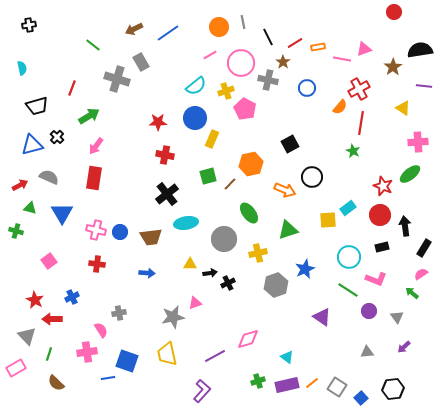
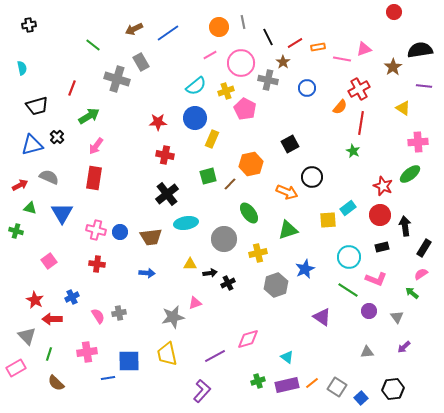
orange arrow at (285, 190): moved 2 px right, 2 px down
pink semicircle at (101, 330): moved 3 px left, 14 px up
blue square at (127, 361): moved 2 px right; rotated 20 degrees counterclockwise
